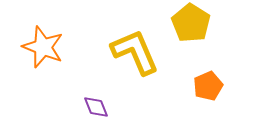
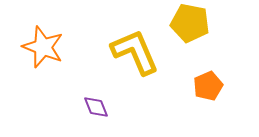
yellow pentagon: moved 1 px left; rotated 21 degrees counterclockwise
